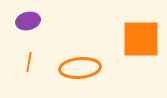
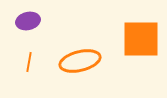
orange ellipse: moved 7 px up; rotated 9 degrees counterclockwise
